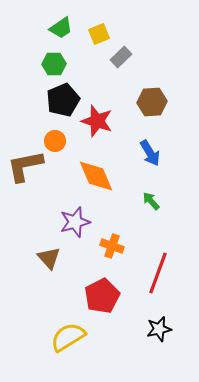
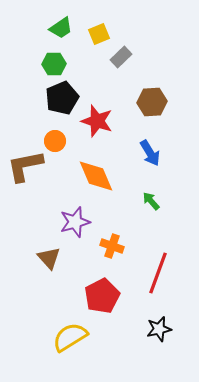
black pentagon: moved 1 px left, 2 px up
yellow semicircle: moved 2 px right
